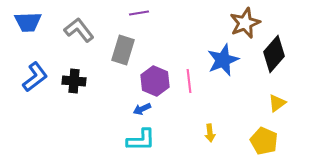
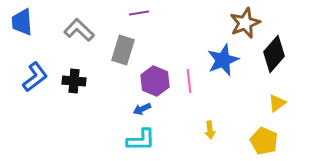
blue trapezoid: moved 6 px left; rotated 88 degrees clockwise
gray L-shape: rotated 8 degrees counterclockwise
yellow arrow: moved 3 px up
